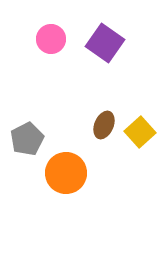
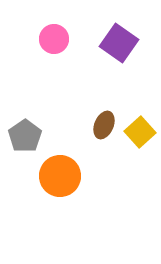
pink circle: moved 3 px right
purple square: moved 14 px right
gray pentagon: moved 2 px left, 3 px up; rotated 8 degrees counterclockwise
orange circle: moved 6 px left, 3 px down
